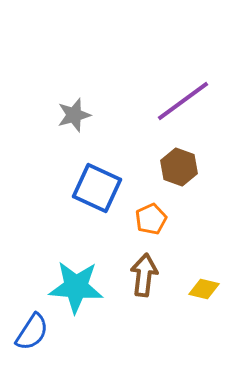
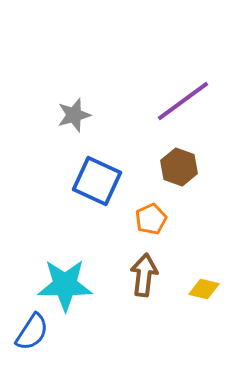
blue square: moved 7 px up
cyan star: moved 11 px left, 2 px up; rotated 4 degrees counterclockwise
